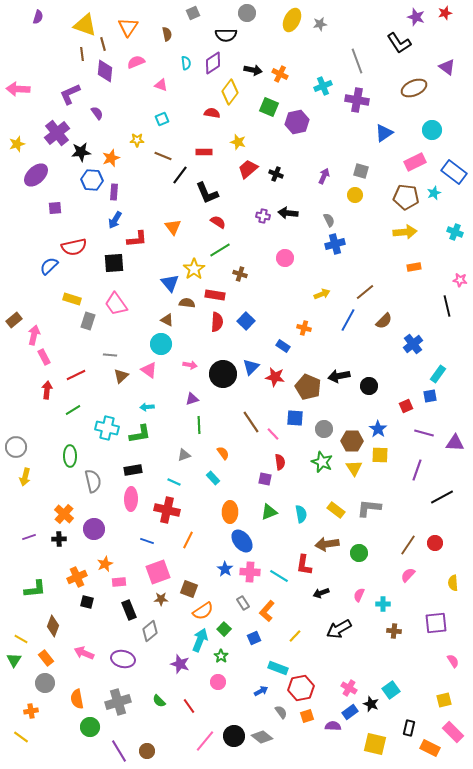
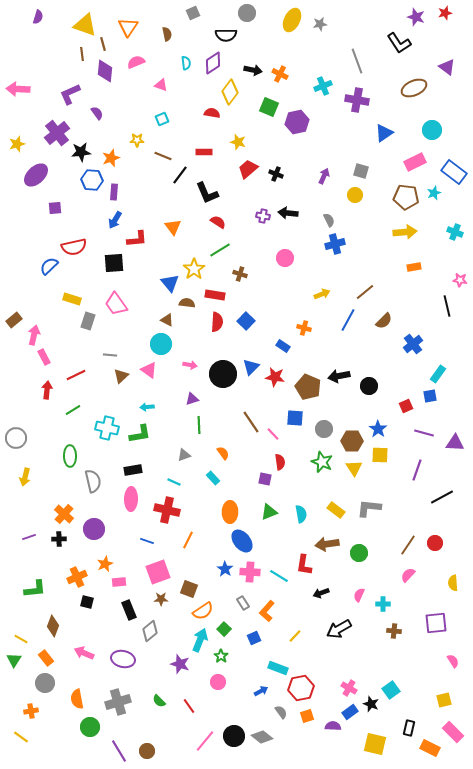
gray circle at (16, 447): moved 9 px up
